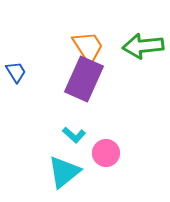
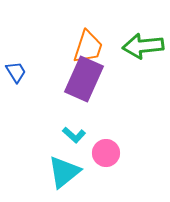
orange trapezoid: rotated 51 degrees clockwise
